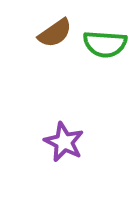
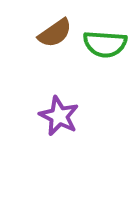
purple star: moved 5 px left, 26 px up
